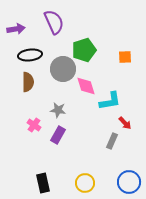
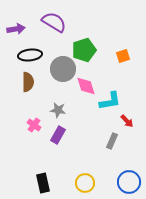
purple semicircle: rotated 35 degrees counterclockwise
orange square: moved 2 px left, 1 px up; rotated 16 degrees counterclockwise
red arrow: moved 2 px right, 2 px up
